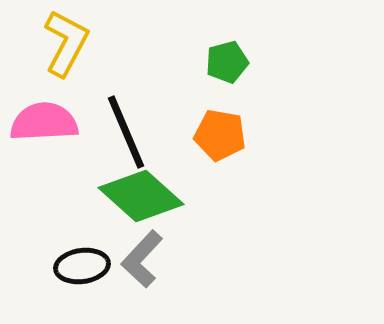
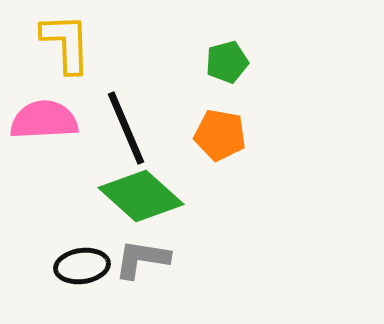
yellow L-shape: rotated 30 degrees counterclockwise
pink semicircle: moved 2 px up
black line: moved 4 px up
gray L-shape: rotated 56 degrees clockwise
